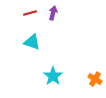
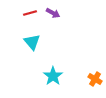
purple arrow: rotated 104 degrees clockwise
cyan triangle: rotated 30 degrees clockwise
